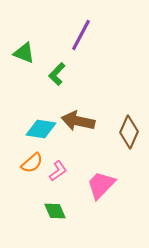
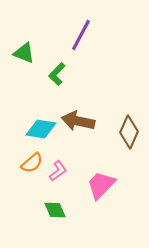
green diamond: moved 1 px up
